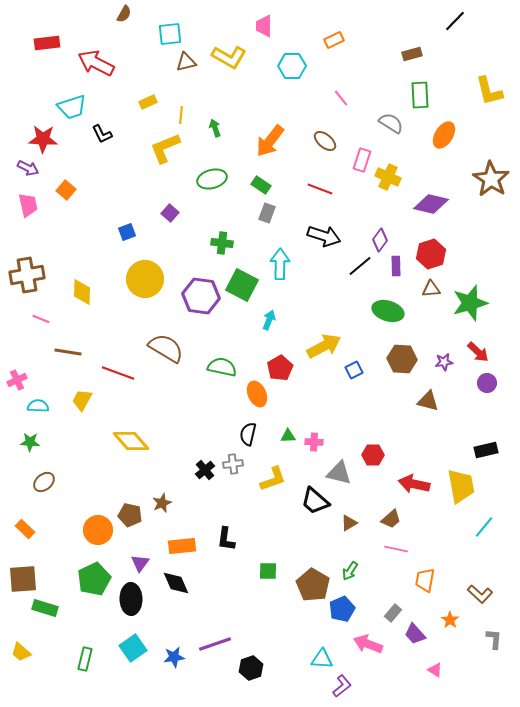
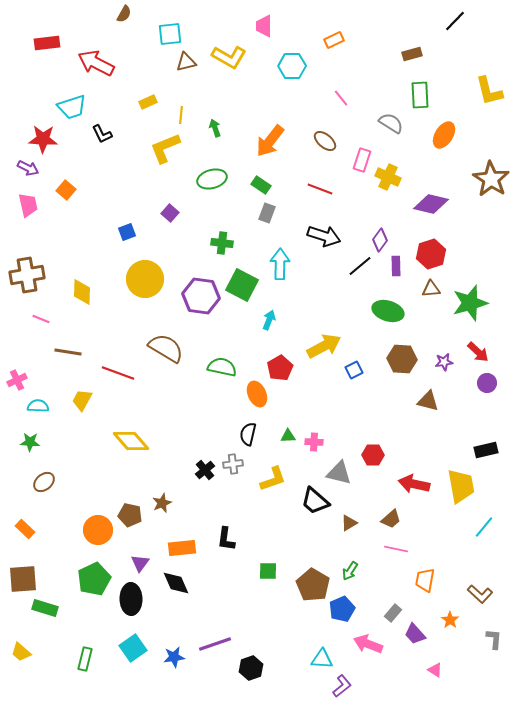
orange rectangle at (182, 546): moved 2 px down
